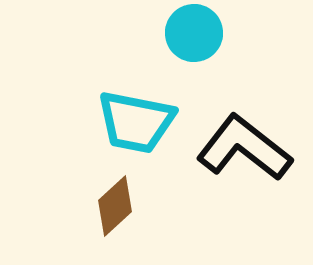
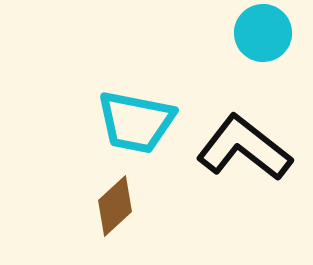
cyan circle: moved 69 px right
